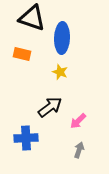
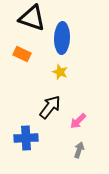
orange rectangle: rotated 12 degrees clockwise
black arrow: rotated 15 degrees counterclockwise
